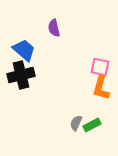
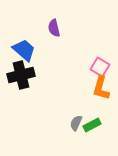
pink square: rotated 18 degrees clockwise
